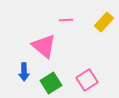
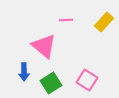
pink square: rotated 25 degrees counterclockwise
